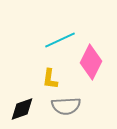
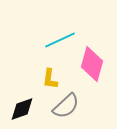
pink diamond: moved 1 px right, 2 px down; rotated 12 degrees counterclockwise
gray semicircle: rotated 40 degrees counterclockwise
